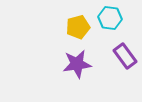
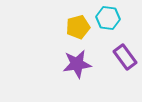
cyan hexagon: moved 2 px left
purple rectangle: moved 1 px down
